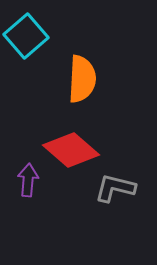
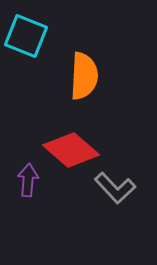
cyan square: rotated 27 degrees counterclockwise
orange semicircle: moved 2 px right, 3 px up
gray L-shape: rotated 147 degrees counterclockwise
